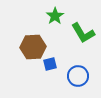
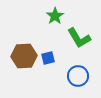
green L-shape: moved 4 px left, 5 px down
brown hexagon: moved 9 px left, 9 px down
blue square: moved 2 px left, 6 px up
